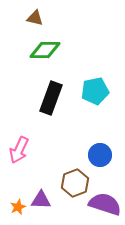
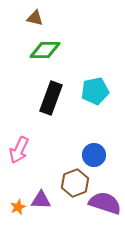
blue circle: moved 6 px left
purple semicircle: moved 1 px up
